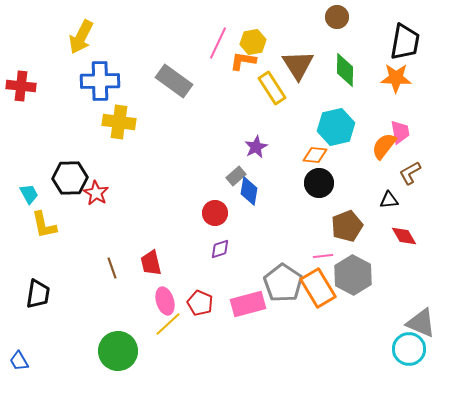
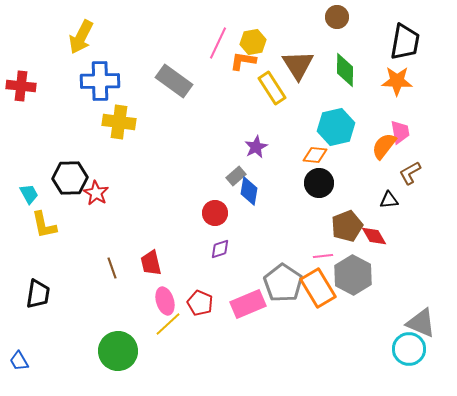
orange star at (396, 78): moved 1 px right, 3 px down
red diamond at (404, 236): moved 30 px left
pink rectangle at (248, 304): rotated 8 degrees counterclockwise
